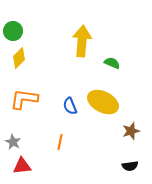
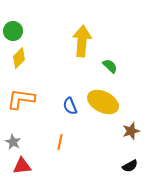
green semicircle: moved 2 px left, 3 px down; rotated 21 degrees clockwise
orange L-shape: moved 3 px left
black semicircle: rotated 21 degrees counterclockwise
